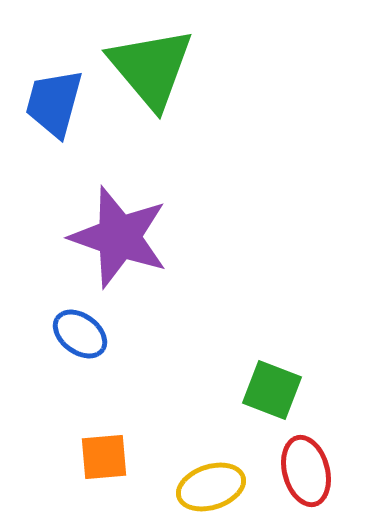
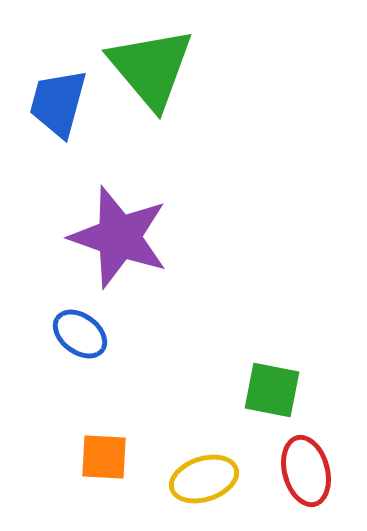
blue trapezoid: moved 4 px right
green square: rotated 10 degrees counterclockwise
orange square: rotated 8 degrees clockwise
yellow ellipse: moved 7 px left, 8 px up
